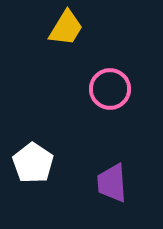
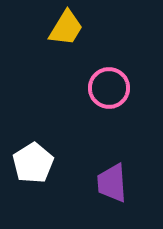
pink circle: moved 1 px left, 1 px up
white pentagon: rotated 6 degrees clockwise
